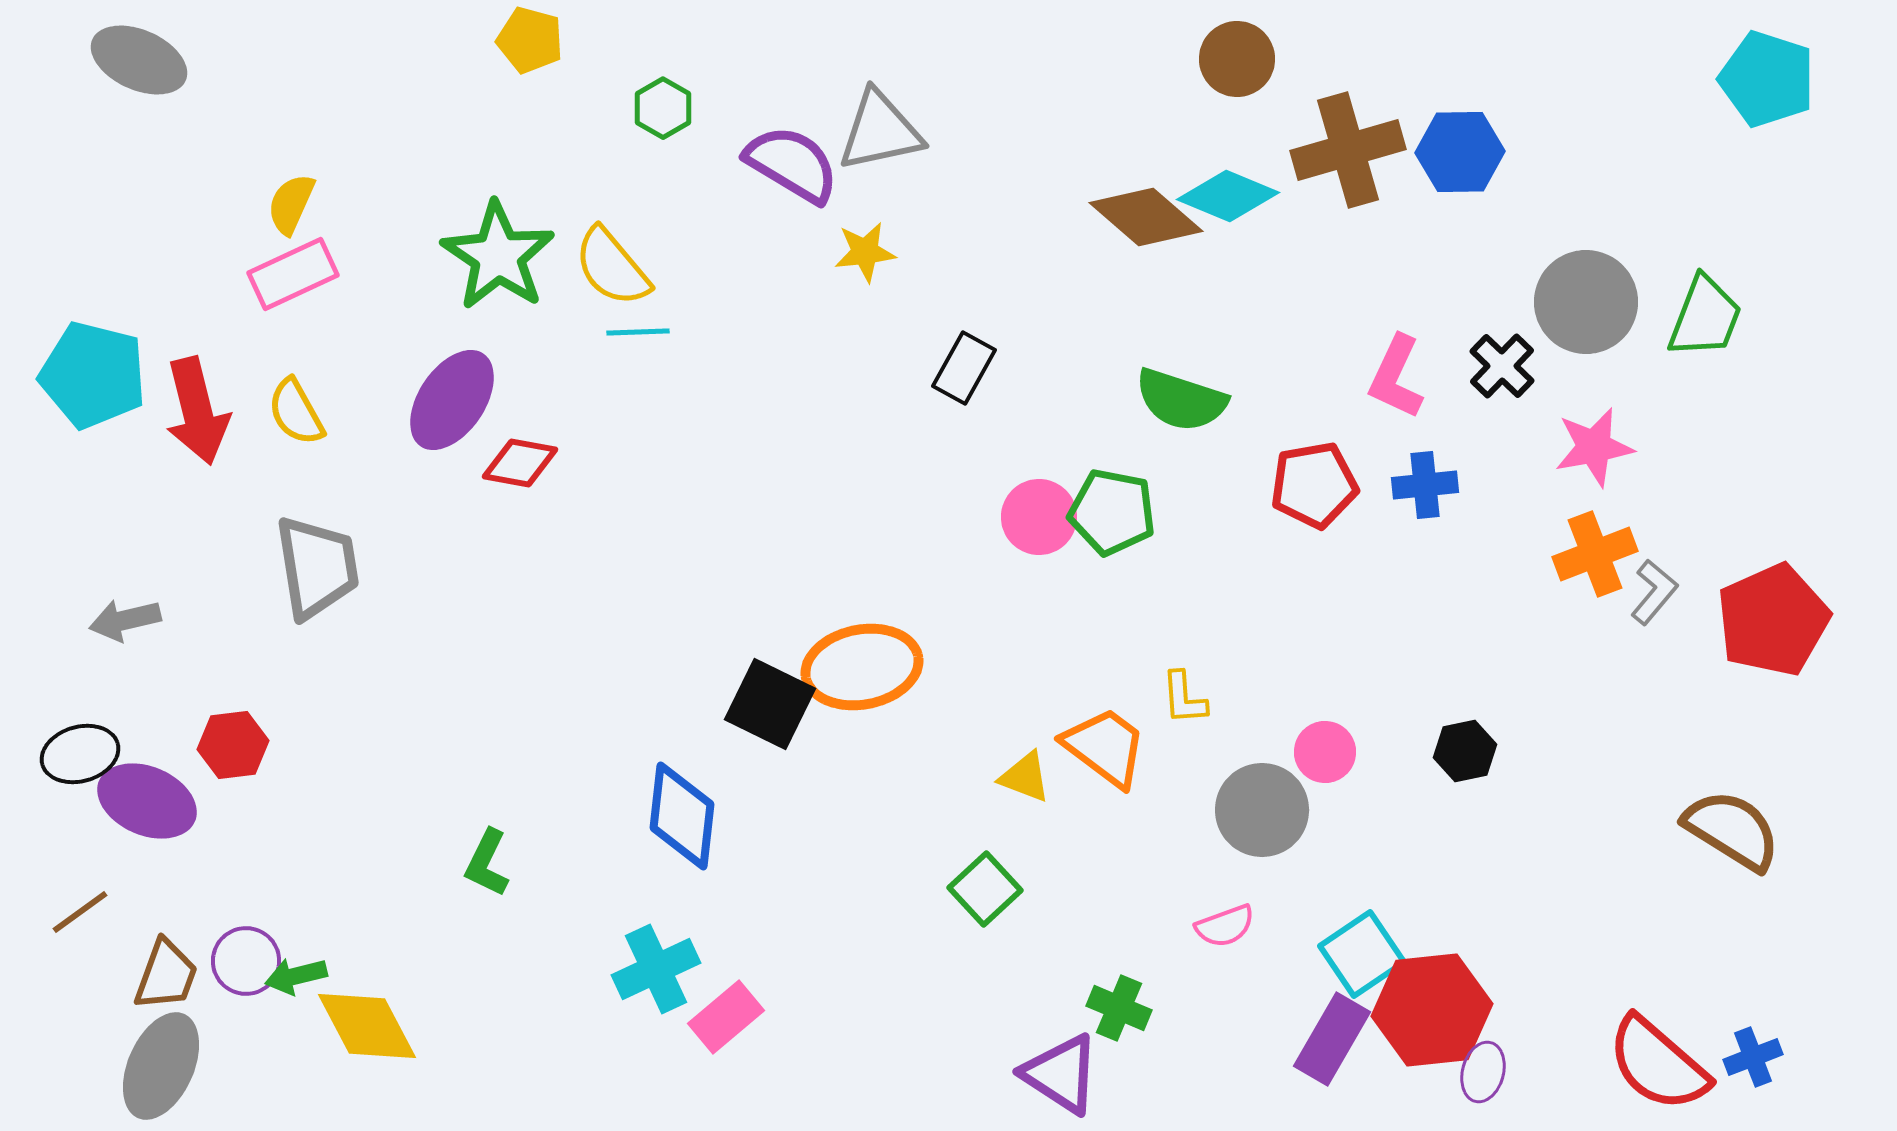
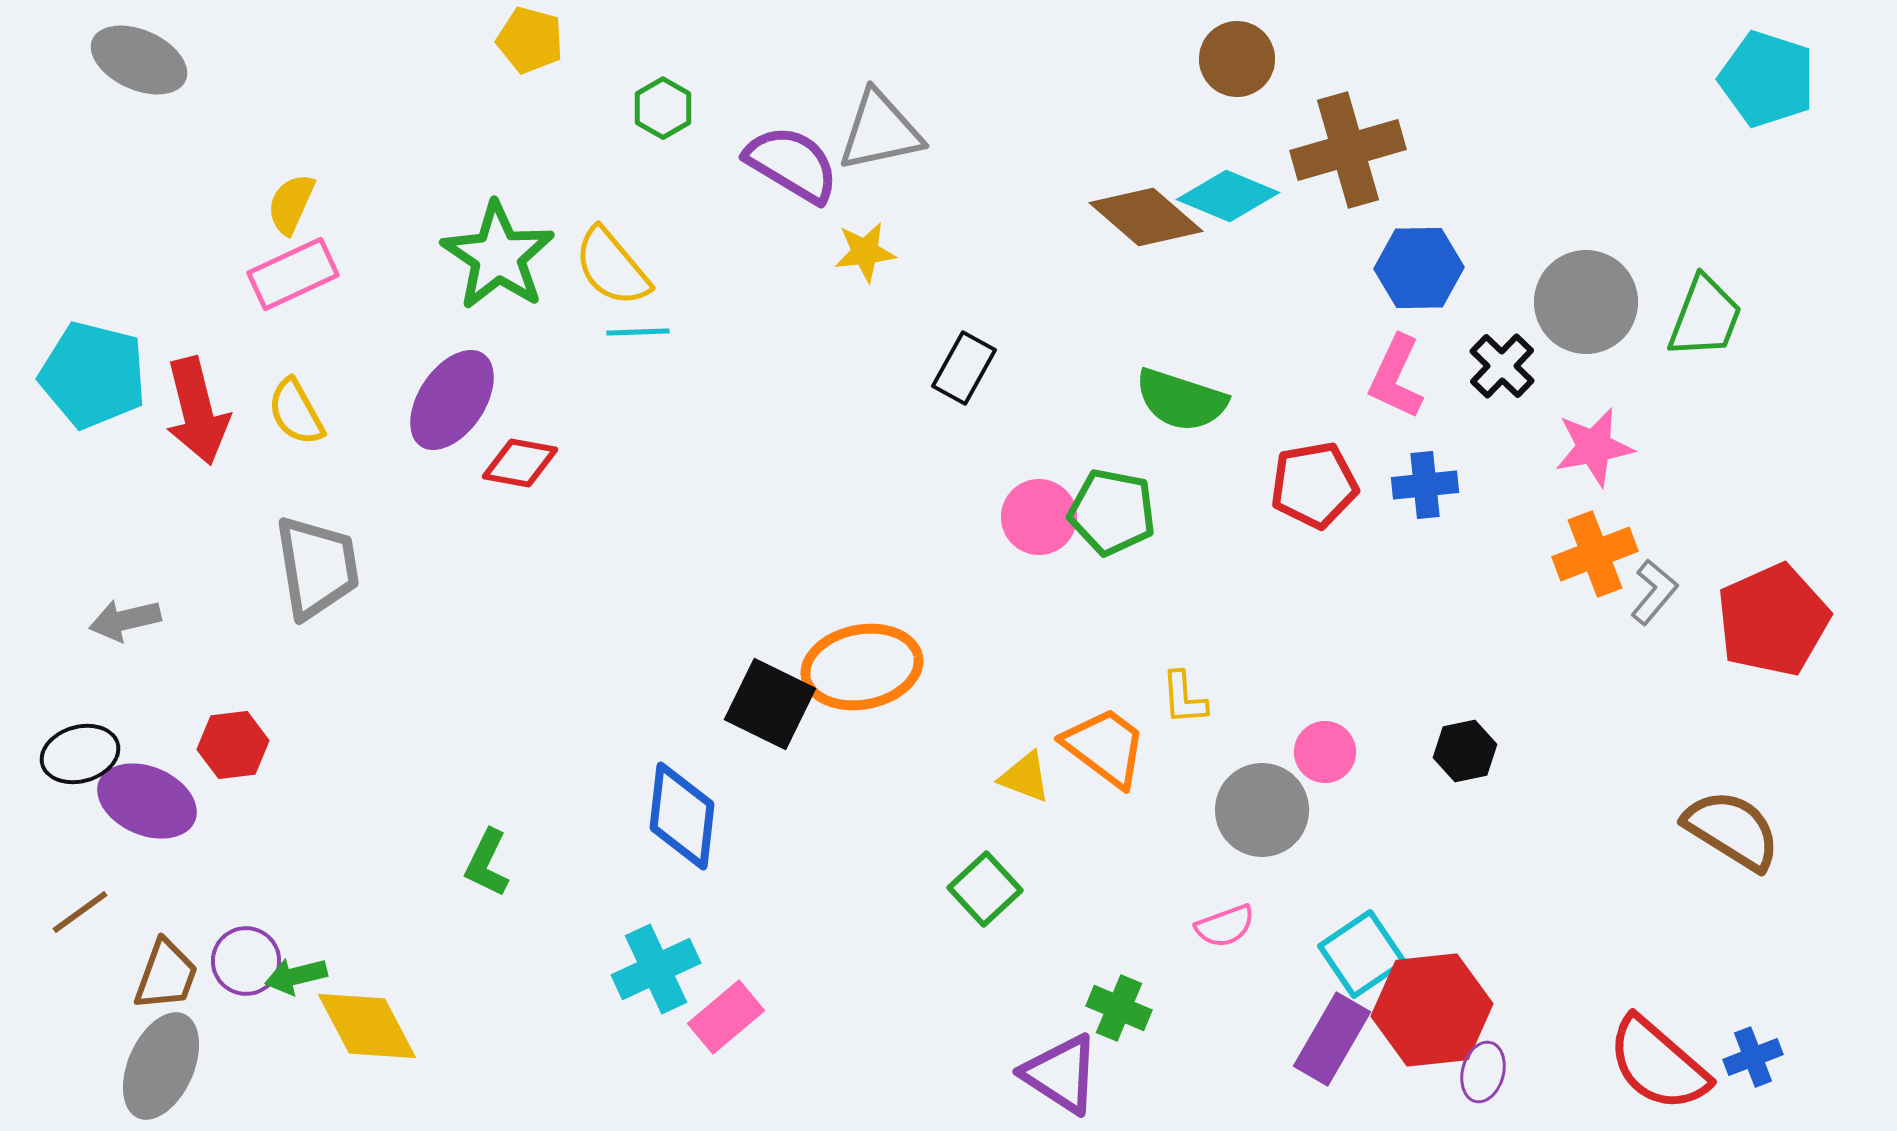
blue hexagon at (1460, 152): moved 41 px left, 116 px down
